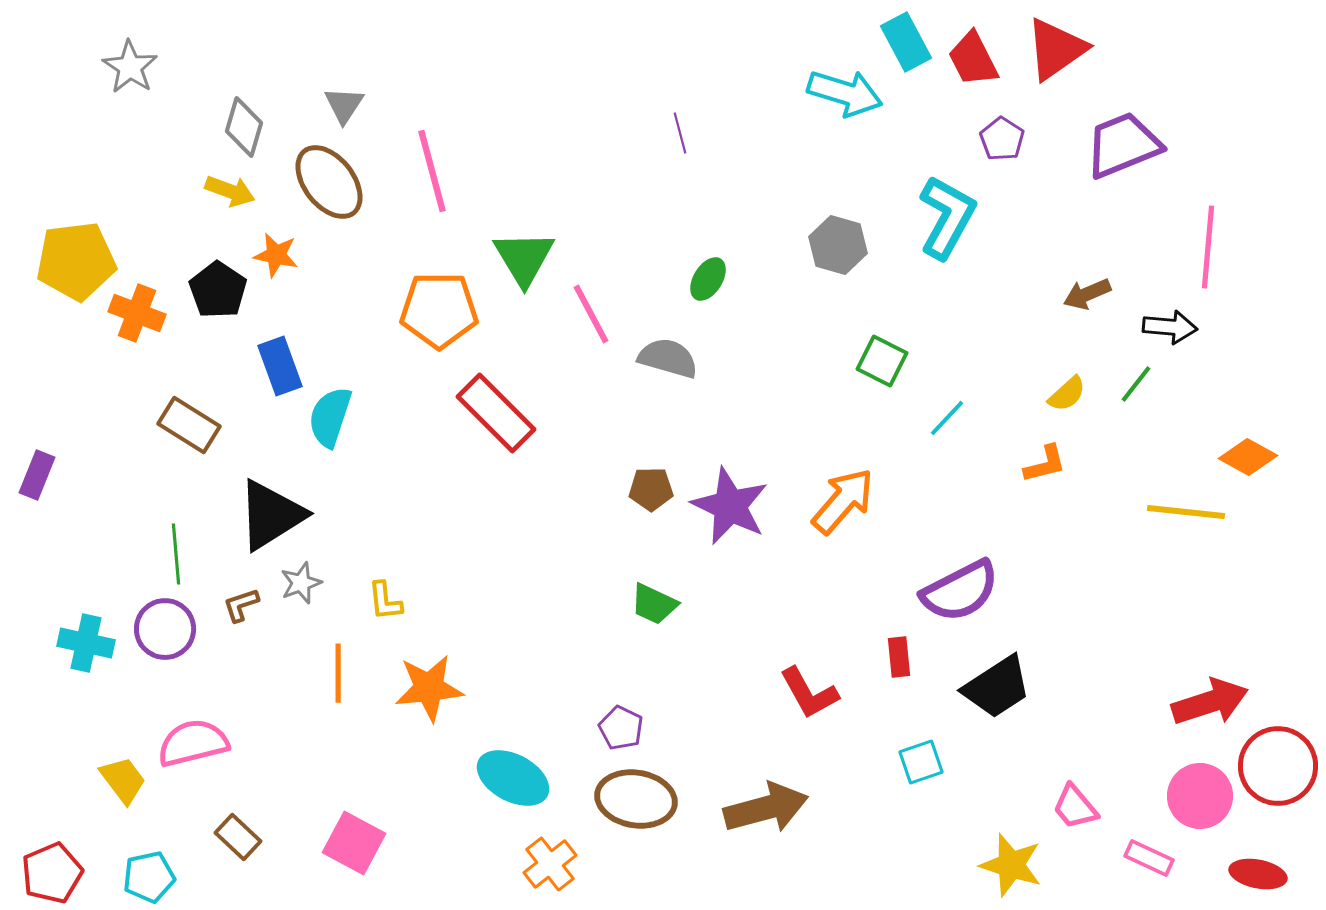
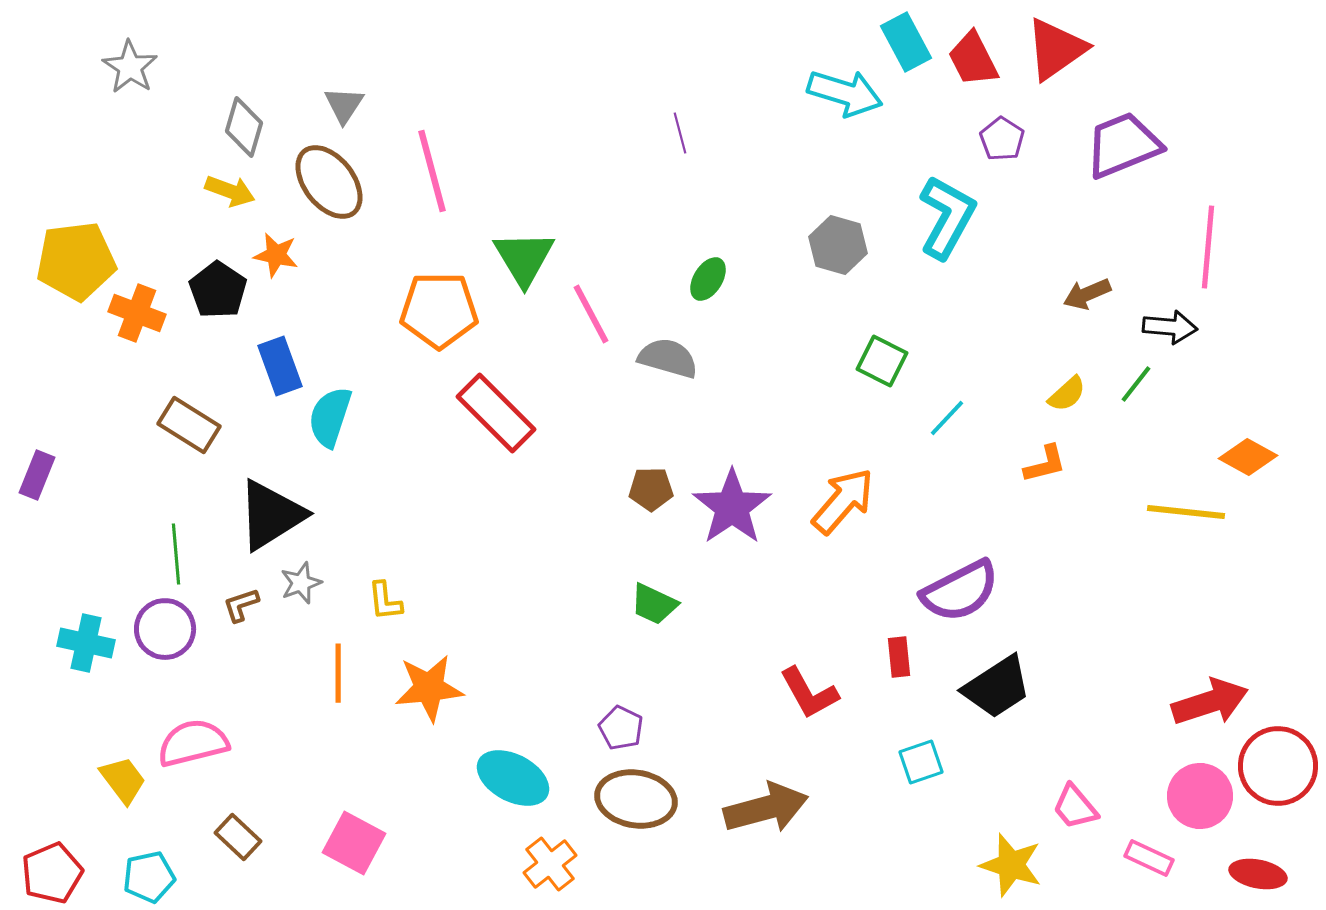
purple star at (730, 506): moved 2 px right, 1 px down; rotated 12 degrees clockwise
